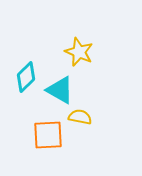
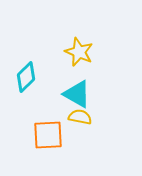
cyan triangle: moved 17 px right, 4 px down
